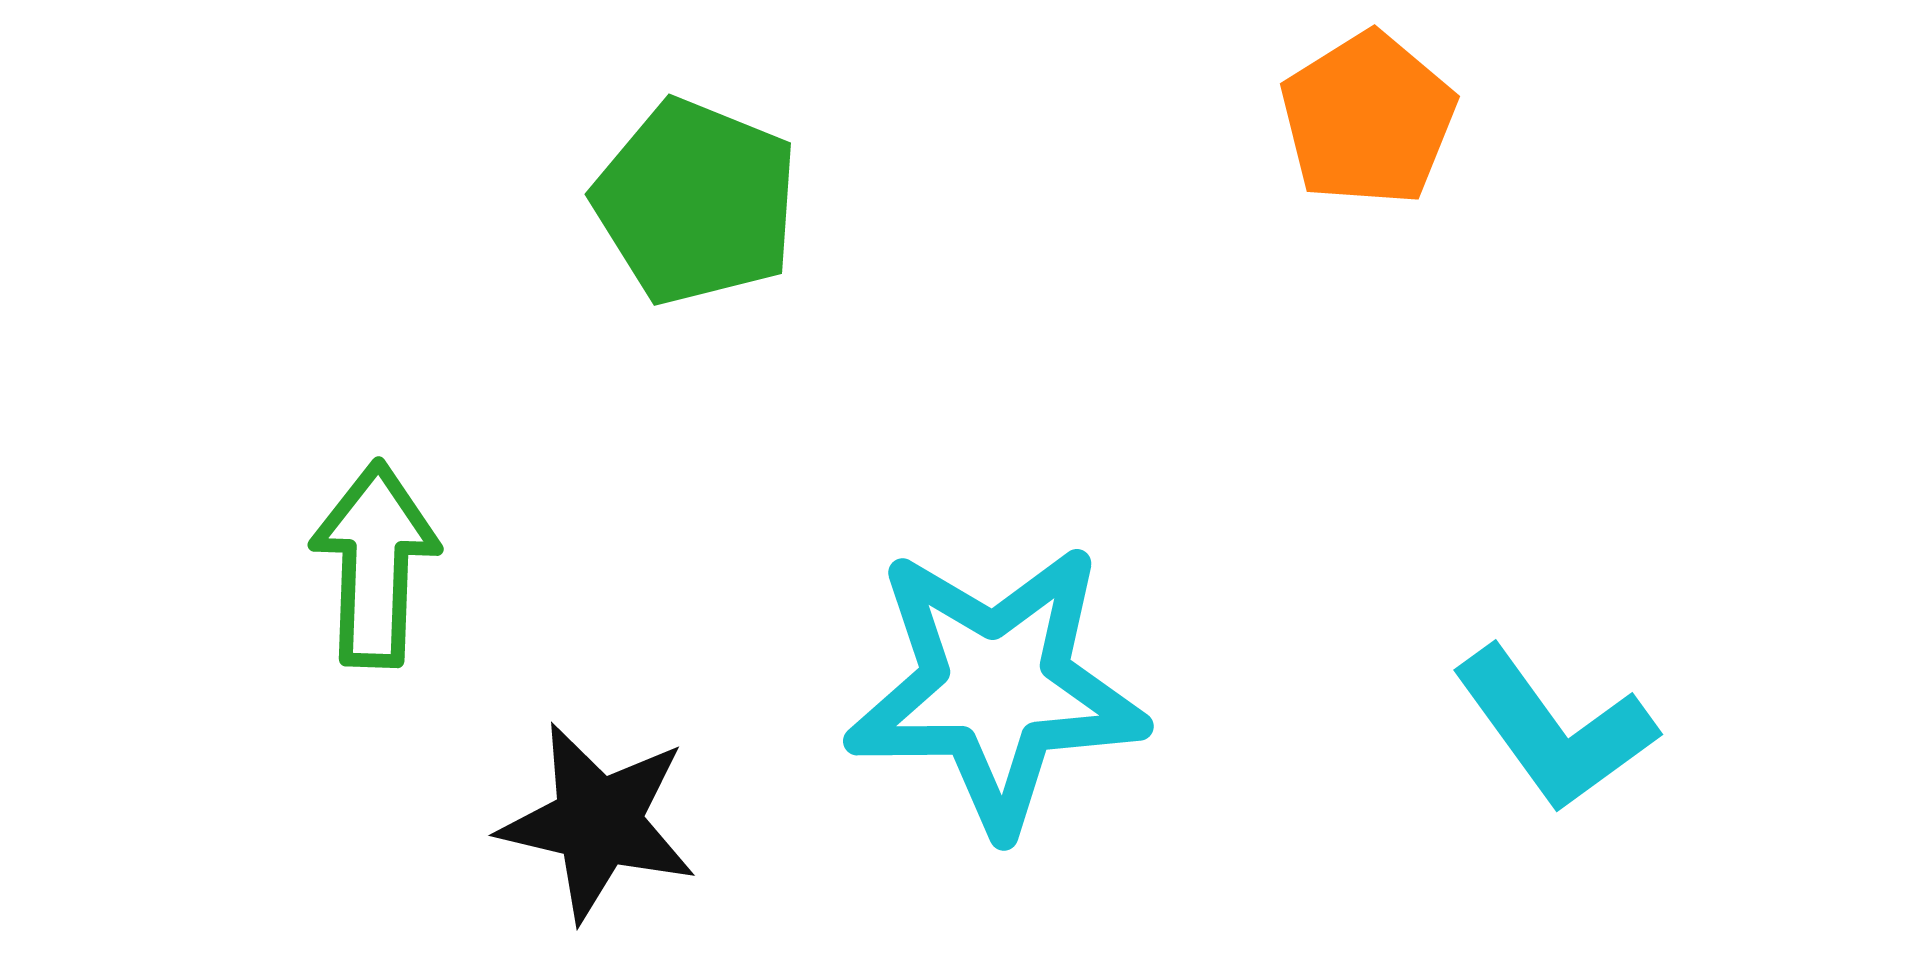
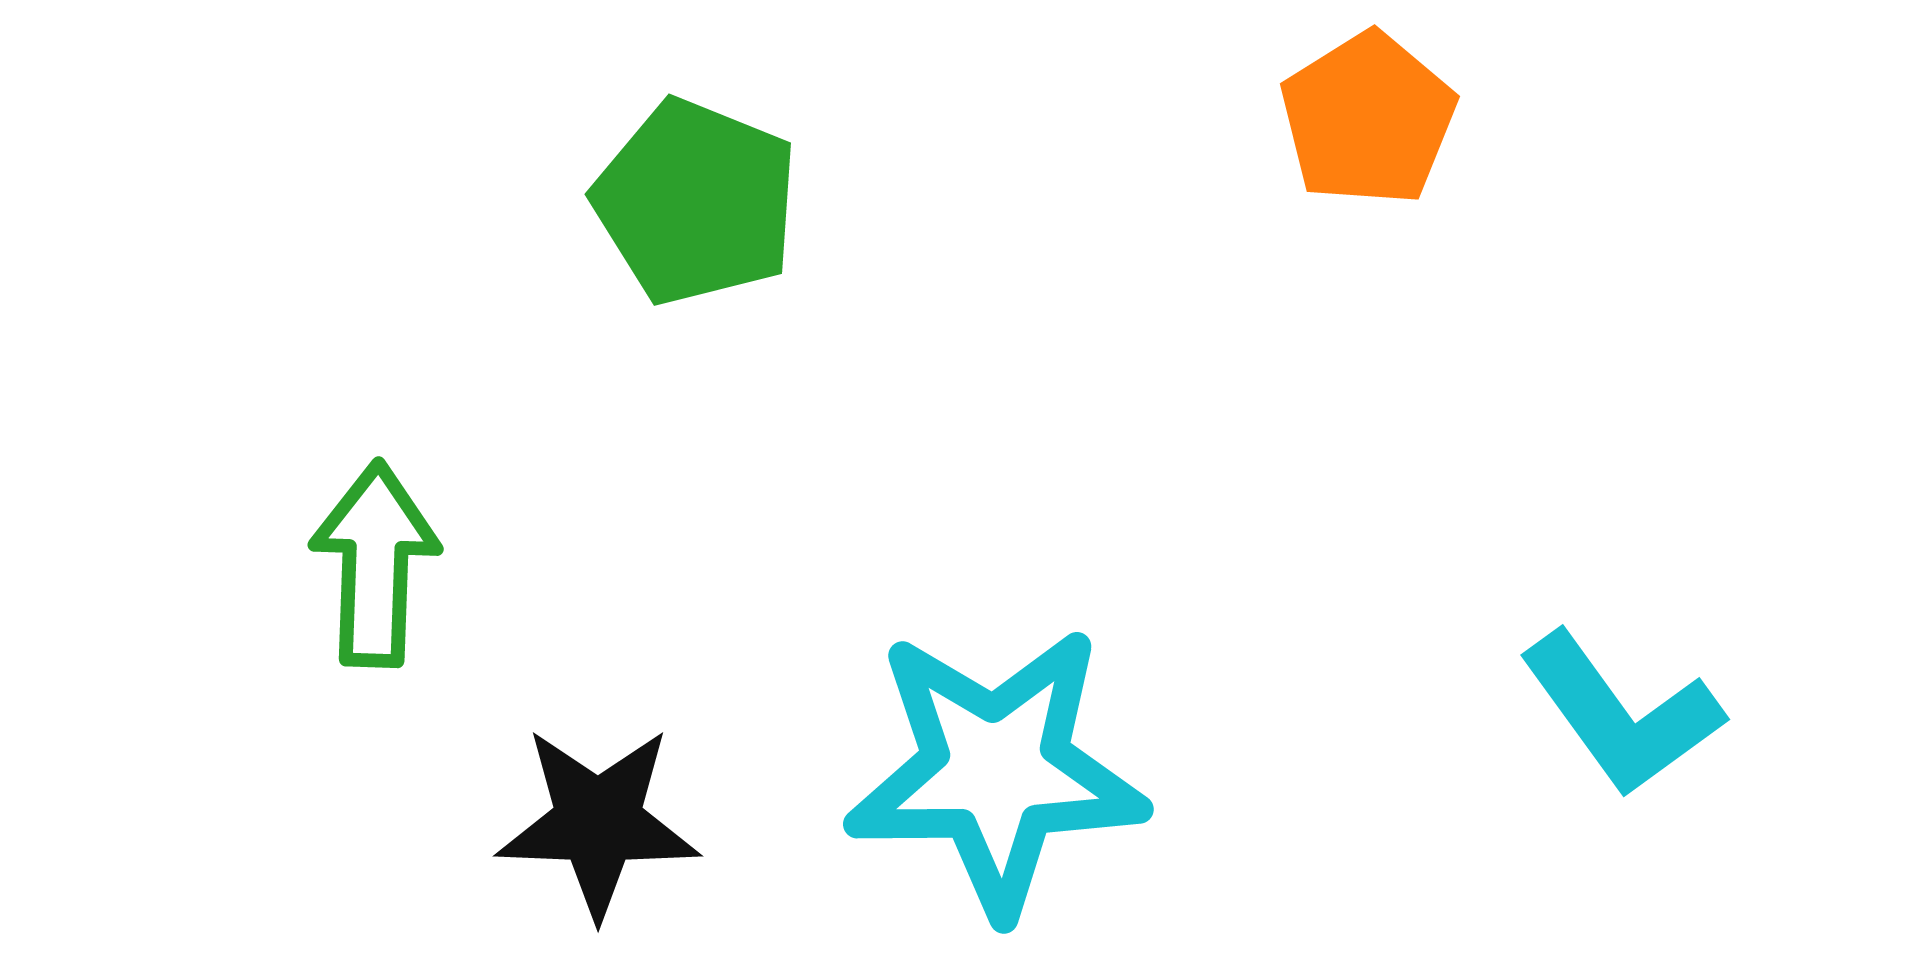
cyan star: moved 83 px down
cyan L-shape: moved 67 px right, 15 px up
black star: rotated 11 degrees counterclockwise
